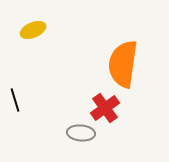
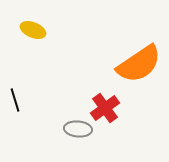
yellow ellipse: rotated 45 degrees clockwise
orange semicircle: moved 16 px right; rotated 132 degrees counterclockwise
gray ellipse: moved 3 px left, 4 px up
